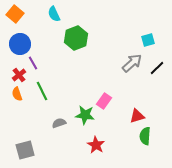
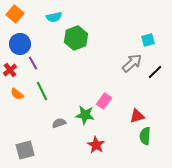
cyan semicircle: moved 3 px down; rotated 77 degrees counterclockwise
black line: moved 2 px left, 4 px down
red cross: moved 9 px left, 5 px up
orange semicircle: rotated 32 degrees counterclockwise
